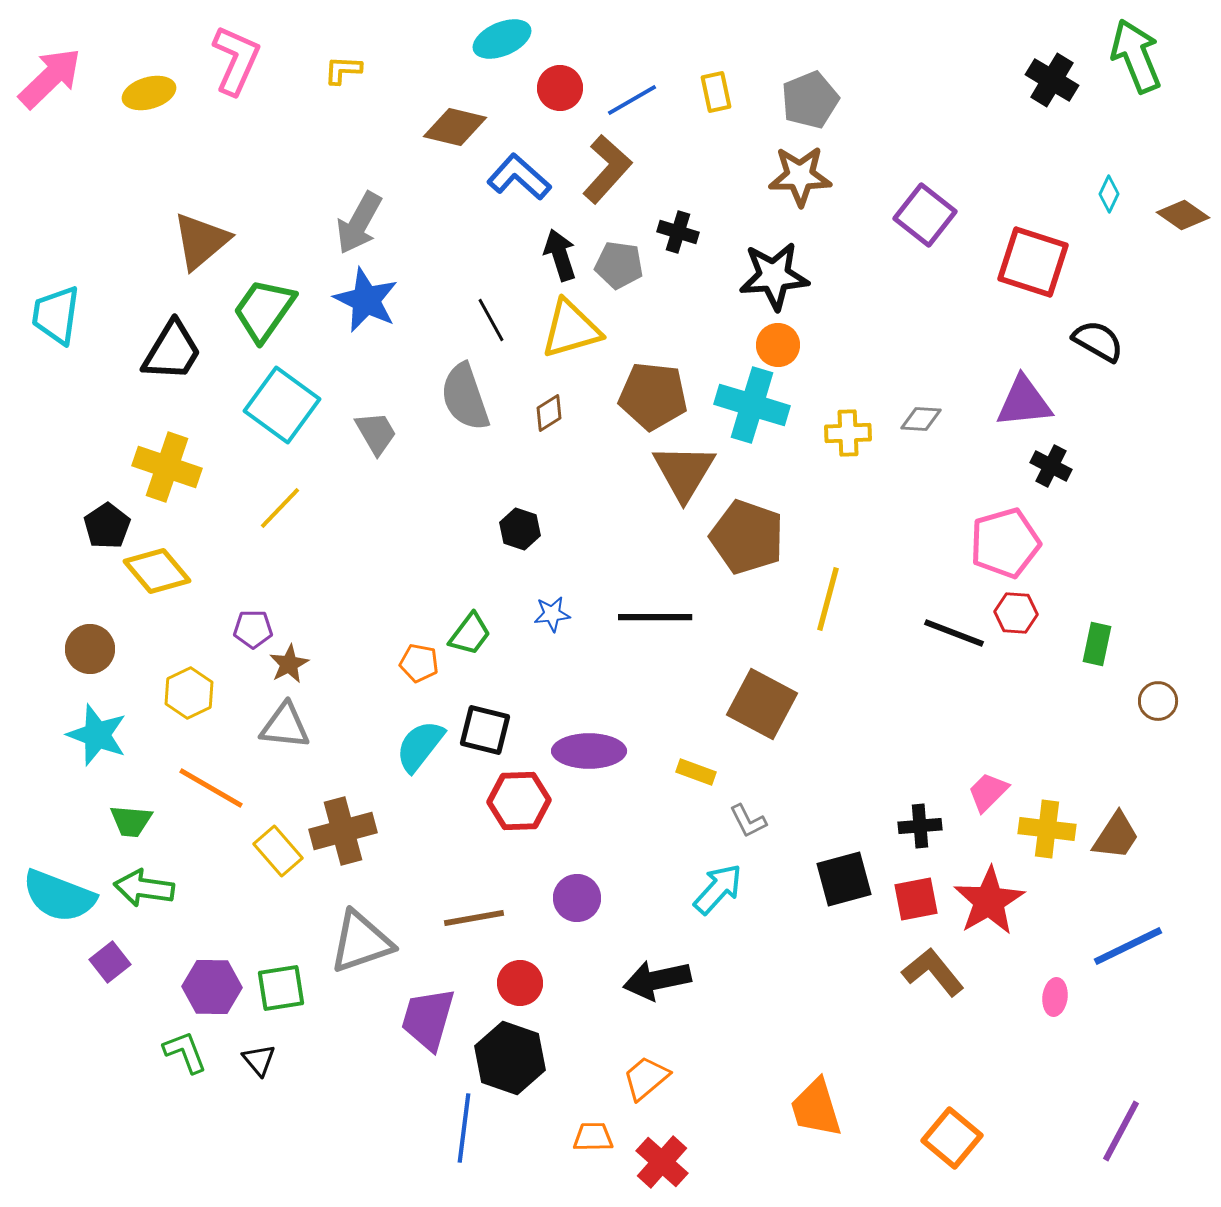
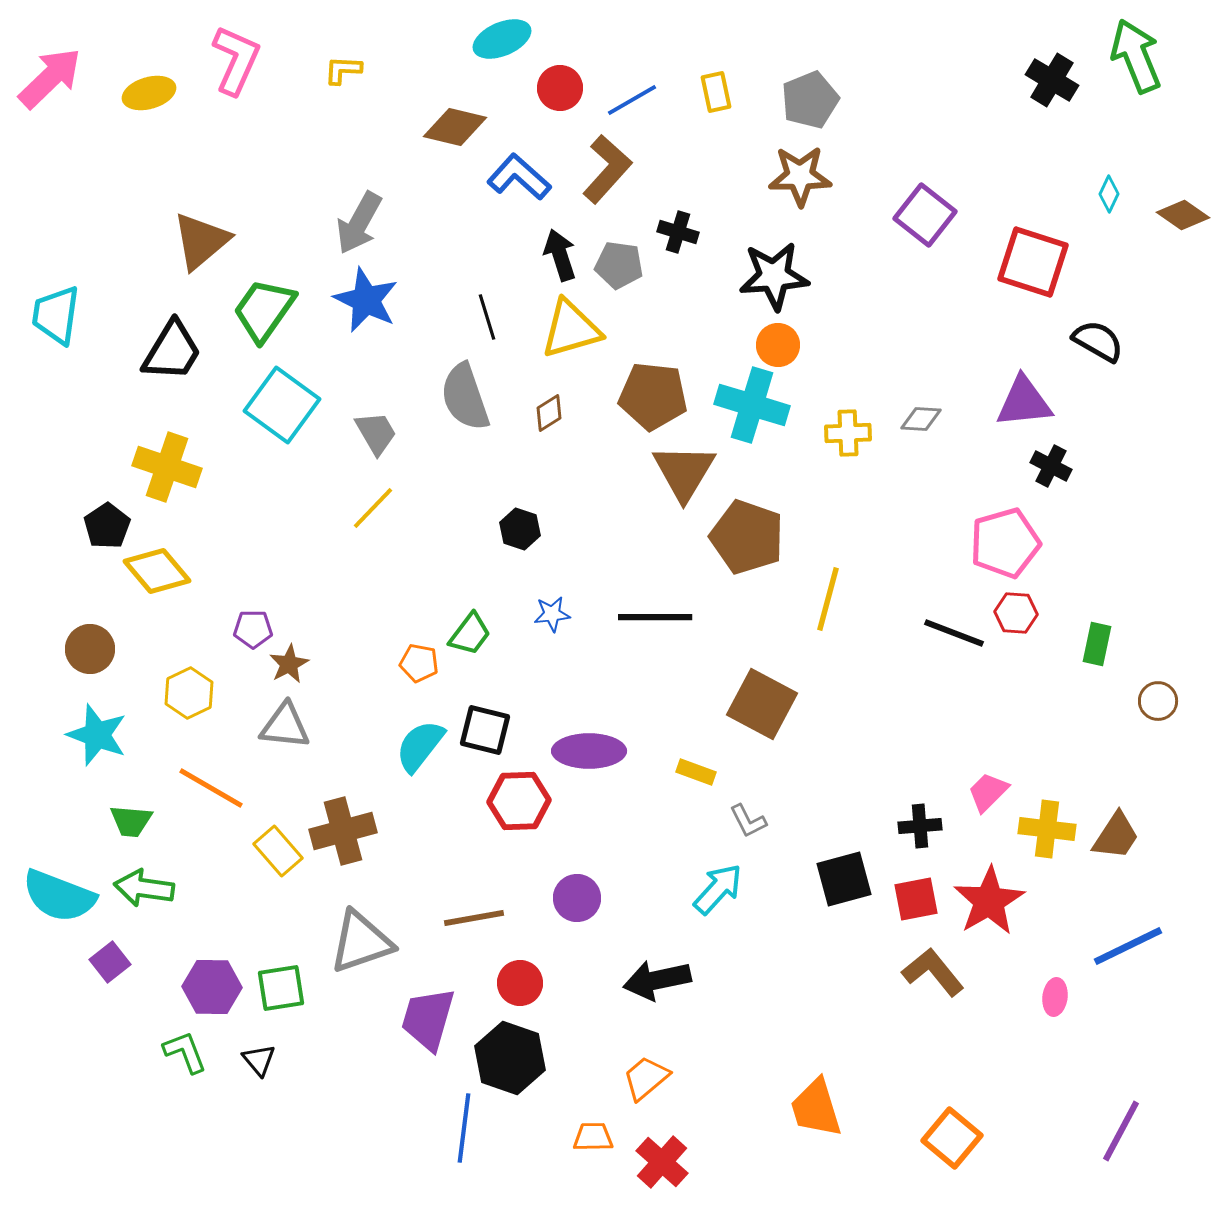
black line at (491, 320): moved 4 px left, 3 px up; rotated 12 degrees clockwise
yellow line at (280, 508): moved 93 px right
